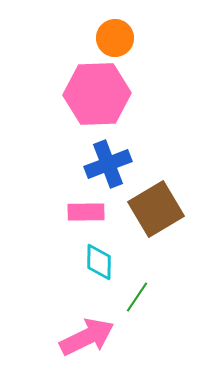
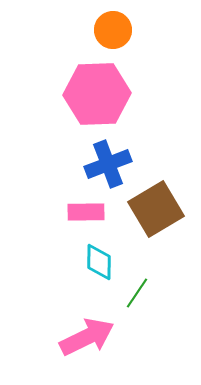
orange circle: moved 2 px left, 8 px up
green line: moved 4 px up
